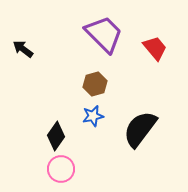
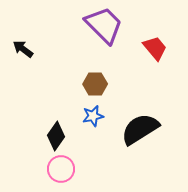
purple trapezoid: moved 9 px up
brown hexagon: rotated 15 degrees clockwise
black semicircle: rotated 21 degrees clockwise
